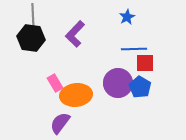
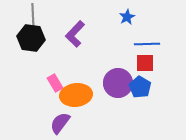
blue line: moved 13 px right, 5 px up
